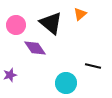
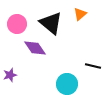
pink circle: moved 1 px right, 1 px up
cyan circle: moved 1 px right, 1 px down
